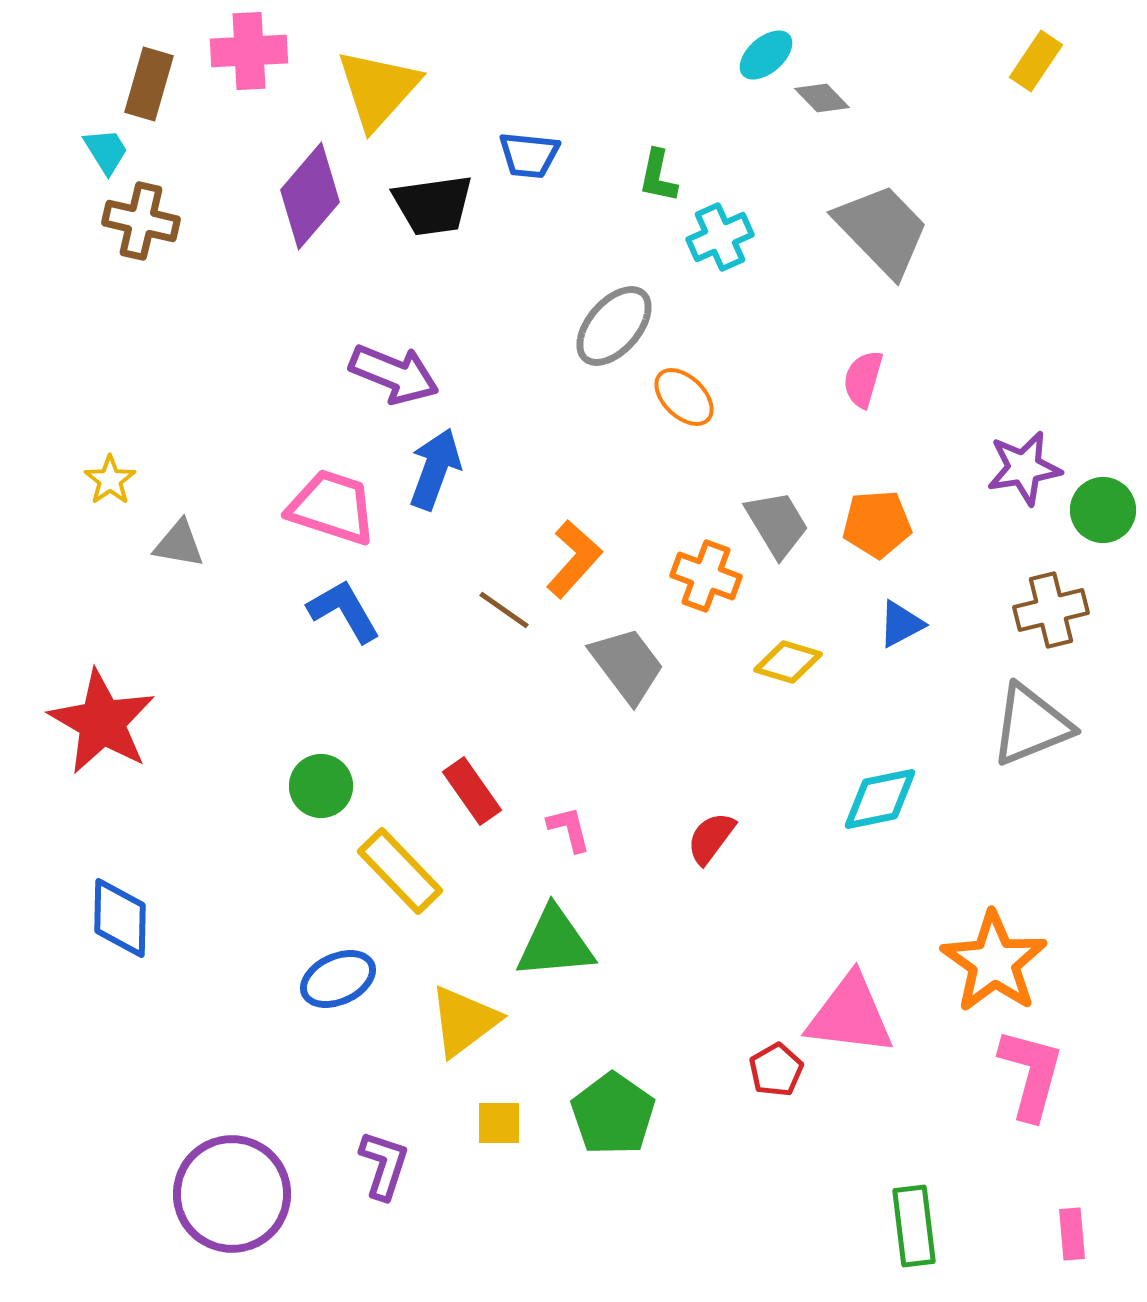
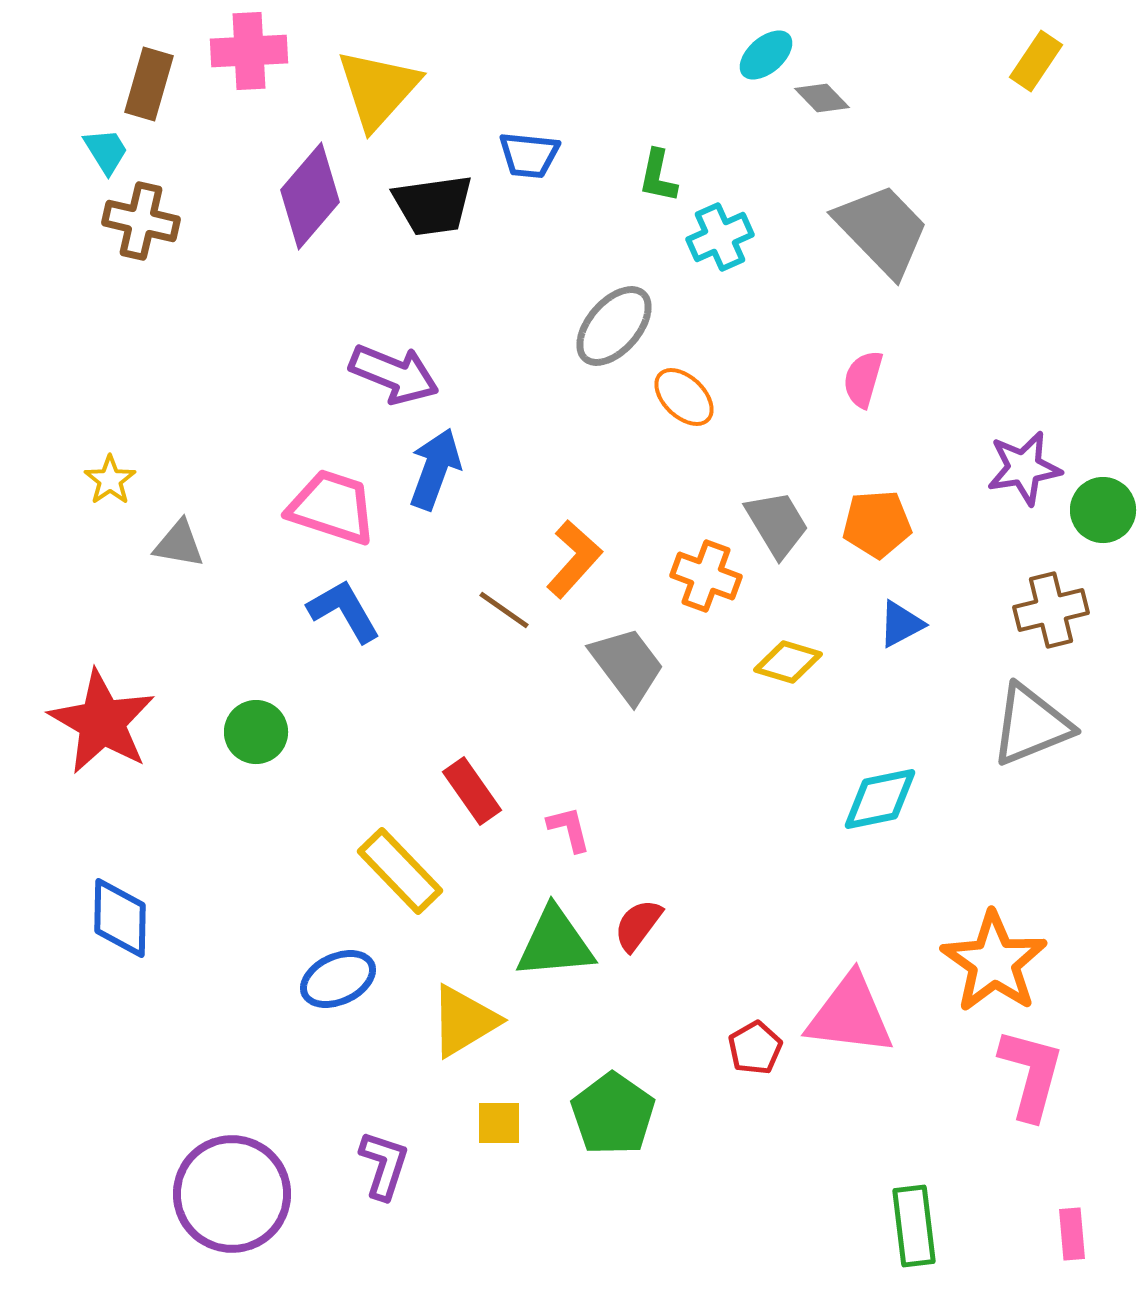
green circle at (321, 786): moved 65 px left, 54 px up
red semicircle at (711, 838): moved 73 px left, 87 px down
yellow triangle at (464, 1021): rotated 6 degrees clockwise
red pentagon at (776, 1070): moved 21 px left, 22 px up
